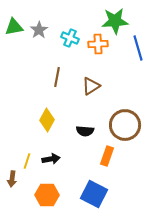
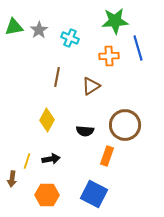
orange cross: moved 11 px right, 12 px down
